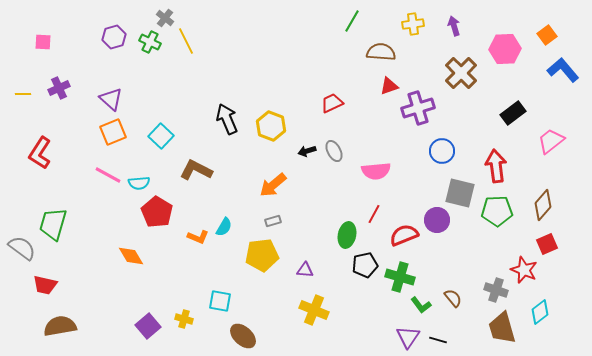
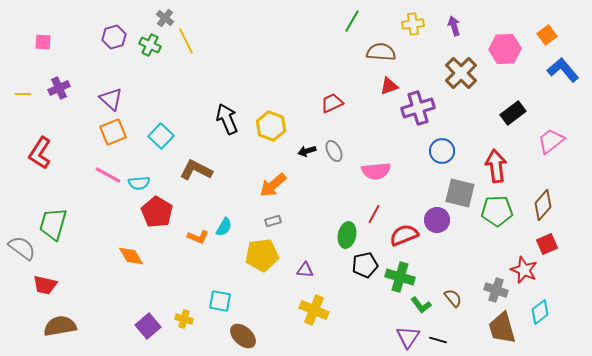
green cross at (150, 42): moved 3 px down
